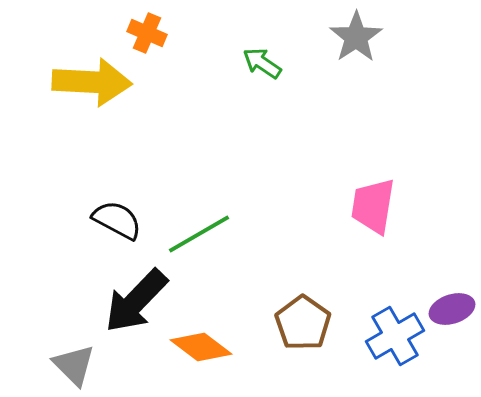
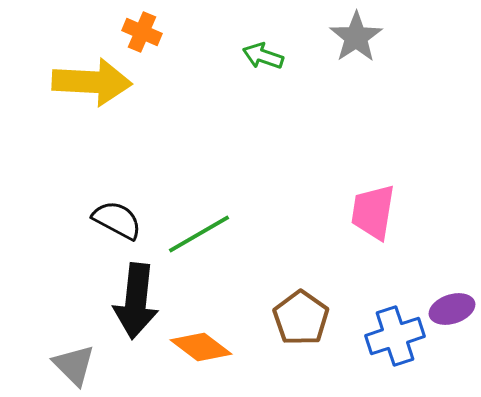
orange cross: moved 5 px left, 1 px up
green arrow: moved 1 px right, 7 px up; rotated 15 degrees counterclockwise
pink trapezoid: moved 6 px down
black arrow: rotated 38 degrees counterclockwise
brown pentagon: moved 2 px left, 5 px up
blue cross: rotated 12 degrees clockwise
